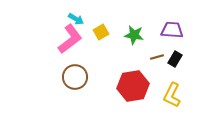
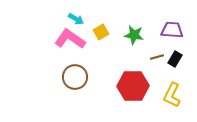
pink L-shape: rotated 108 degrees counterclockwise
red hexagon: rotated 8 degrees clockwise
